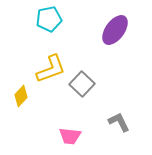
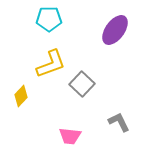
cyan pentagon: rotated 10 degrees clockwise
yellow L-shape: moved 5 px up
